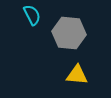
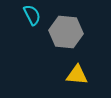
gray hexagon: moved 3 px left, 1 px up
